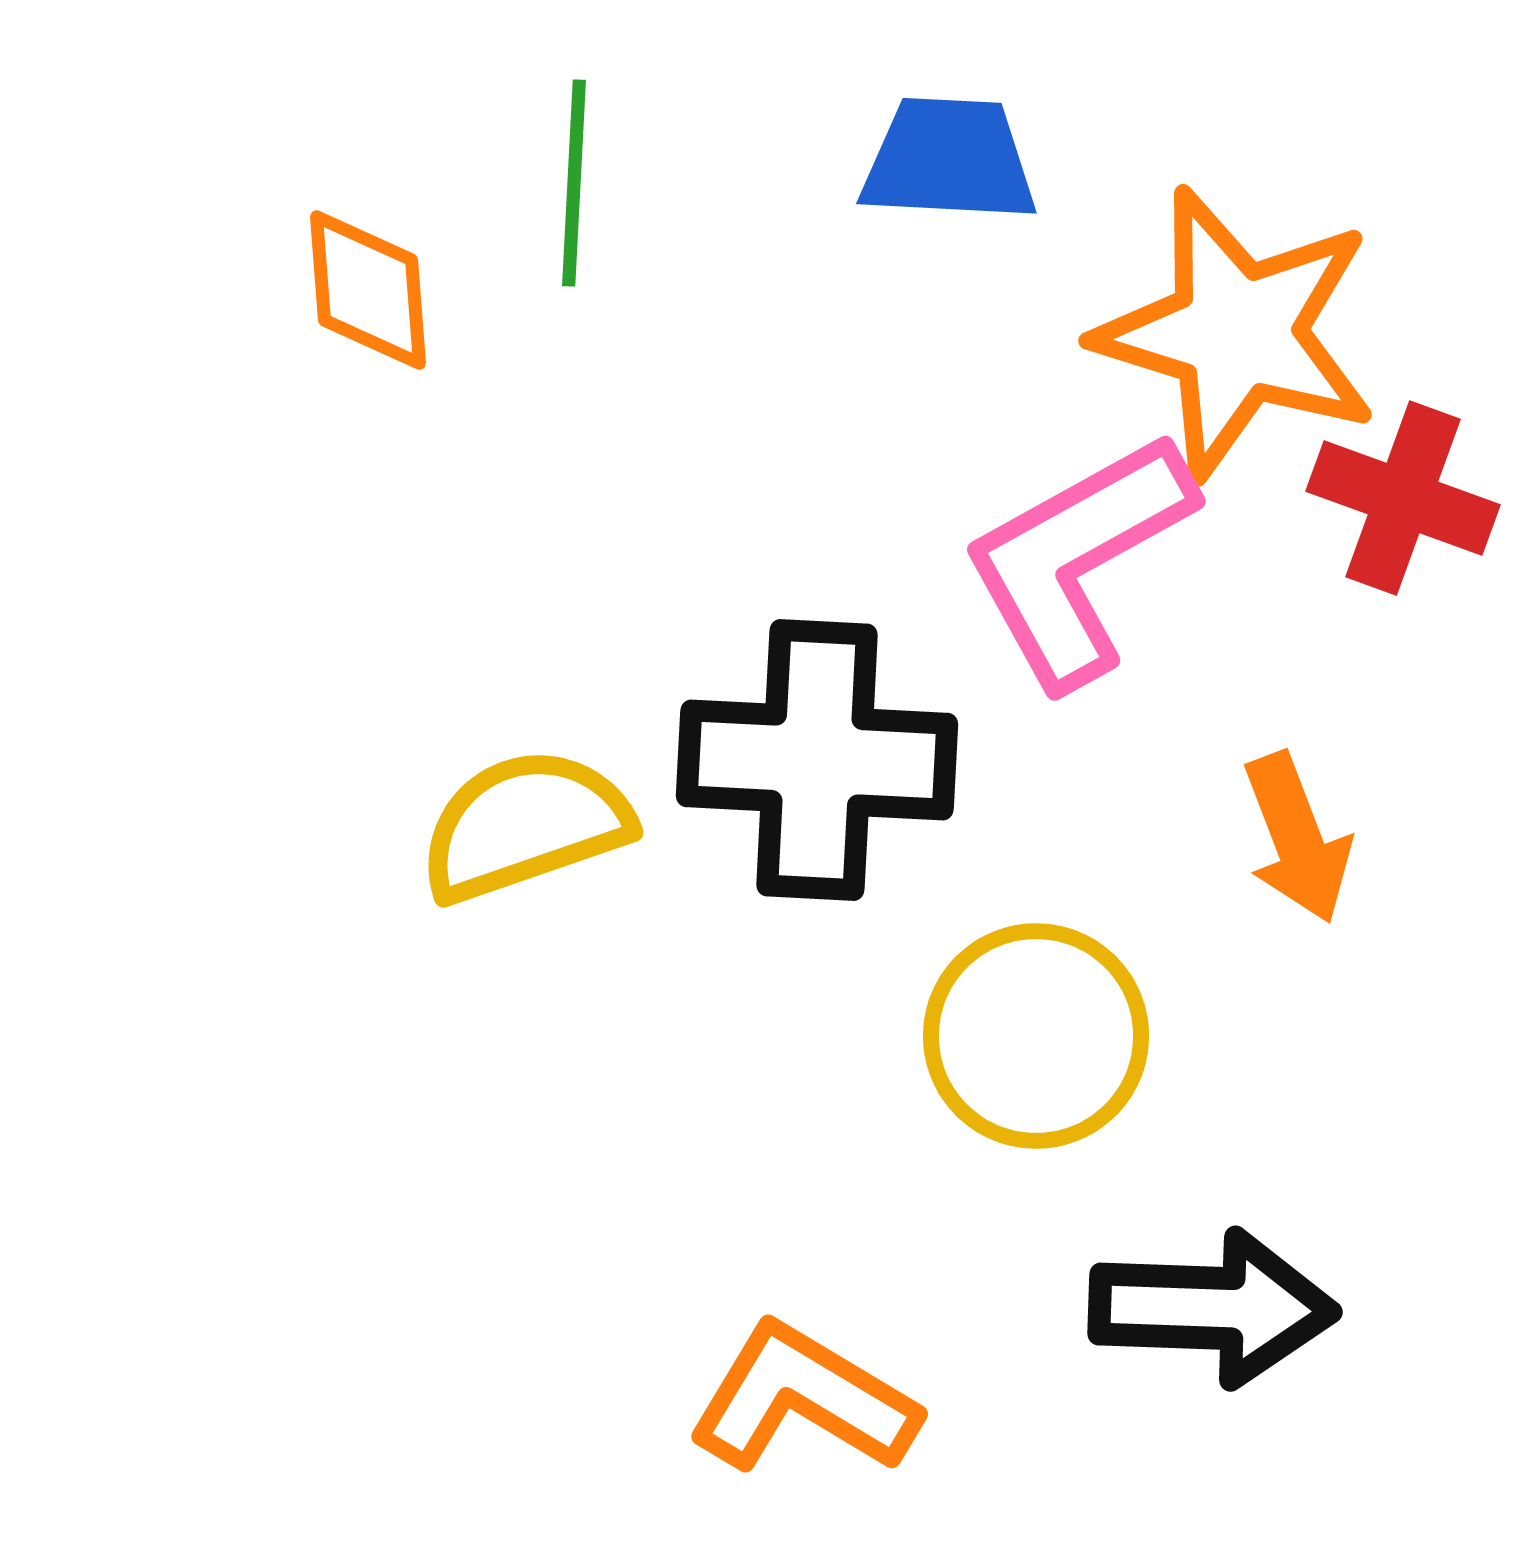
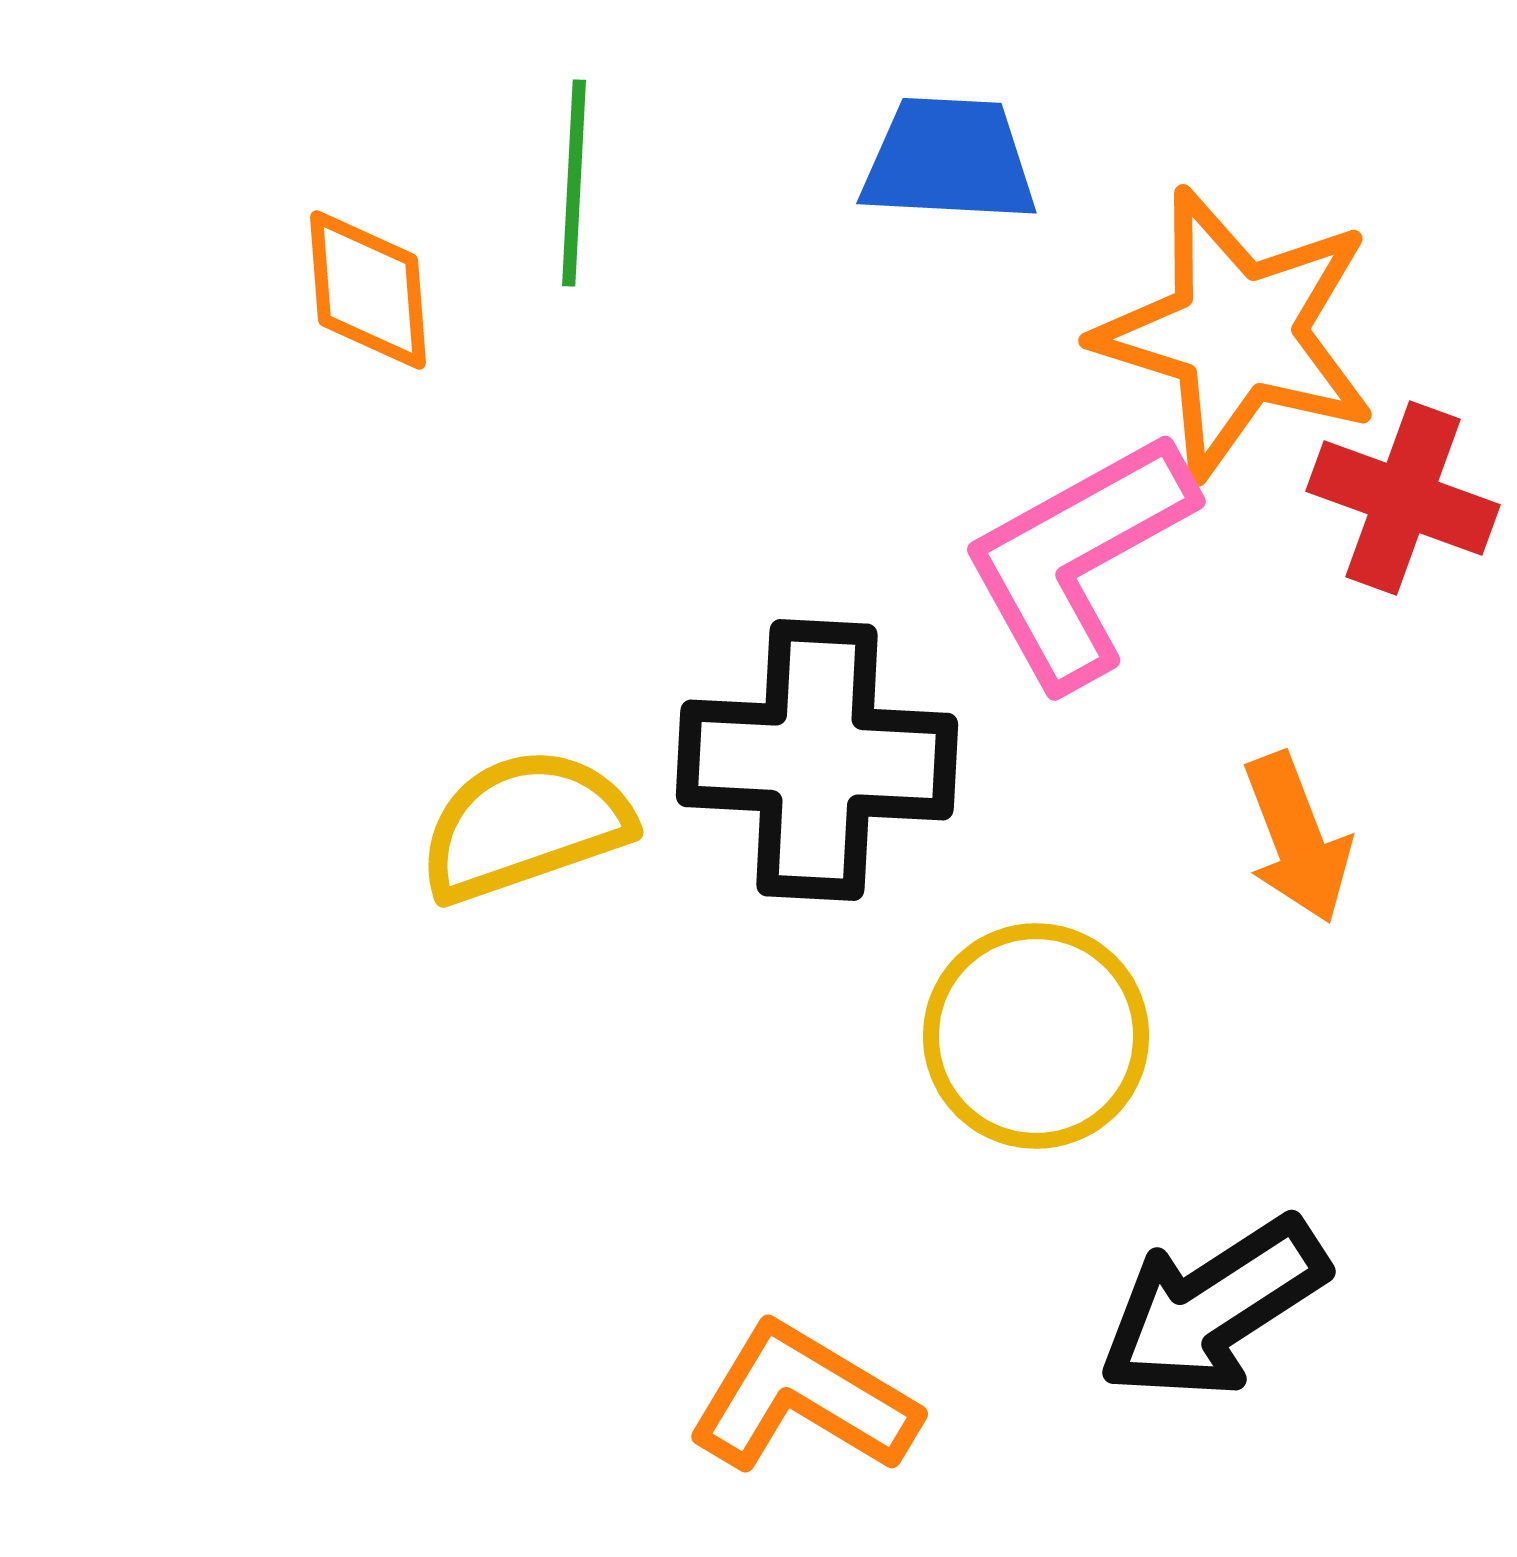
black arrow: rotated 145 degrees clockwise
